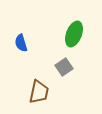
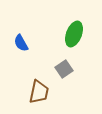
blue semicircle: rotated 12 degrees counterclockwise
gray square: moved 2 px down
